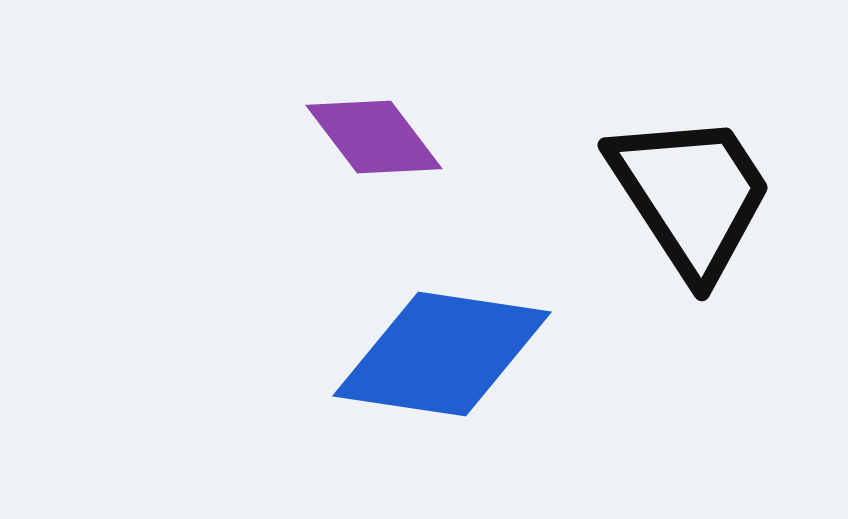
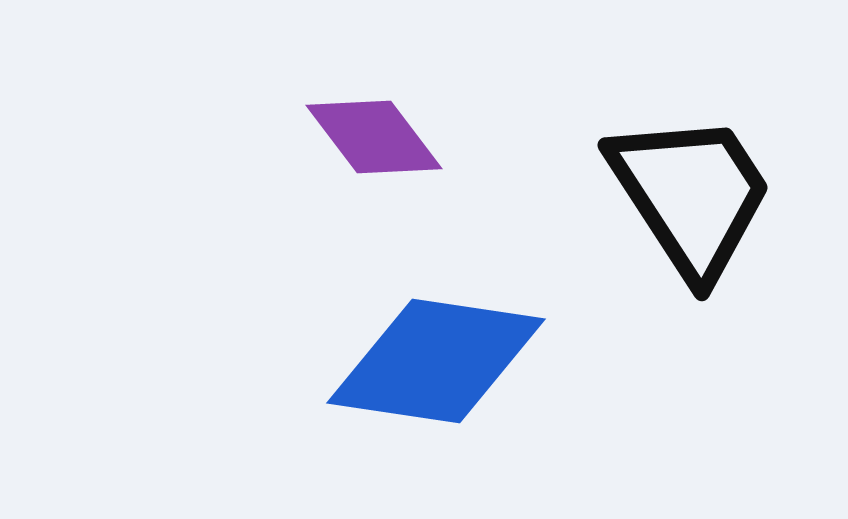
blue diamond: moved 6 px left, 7 px down
